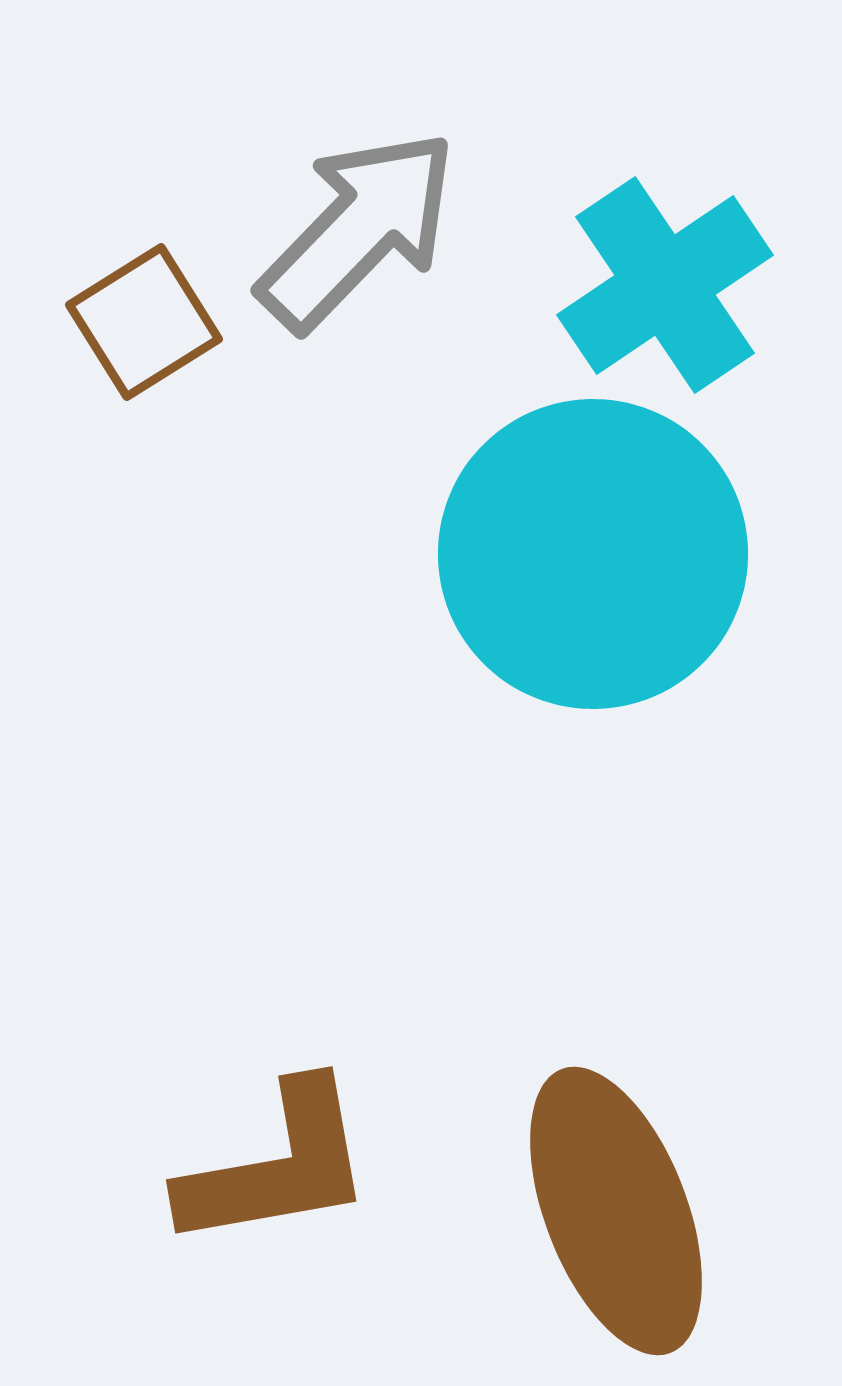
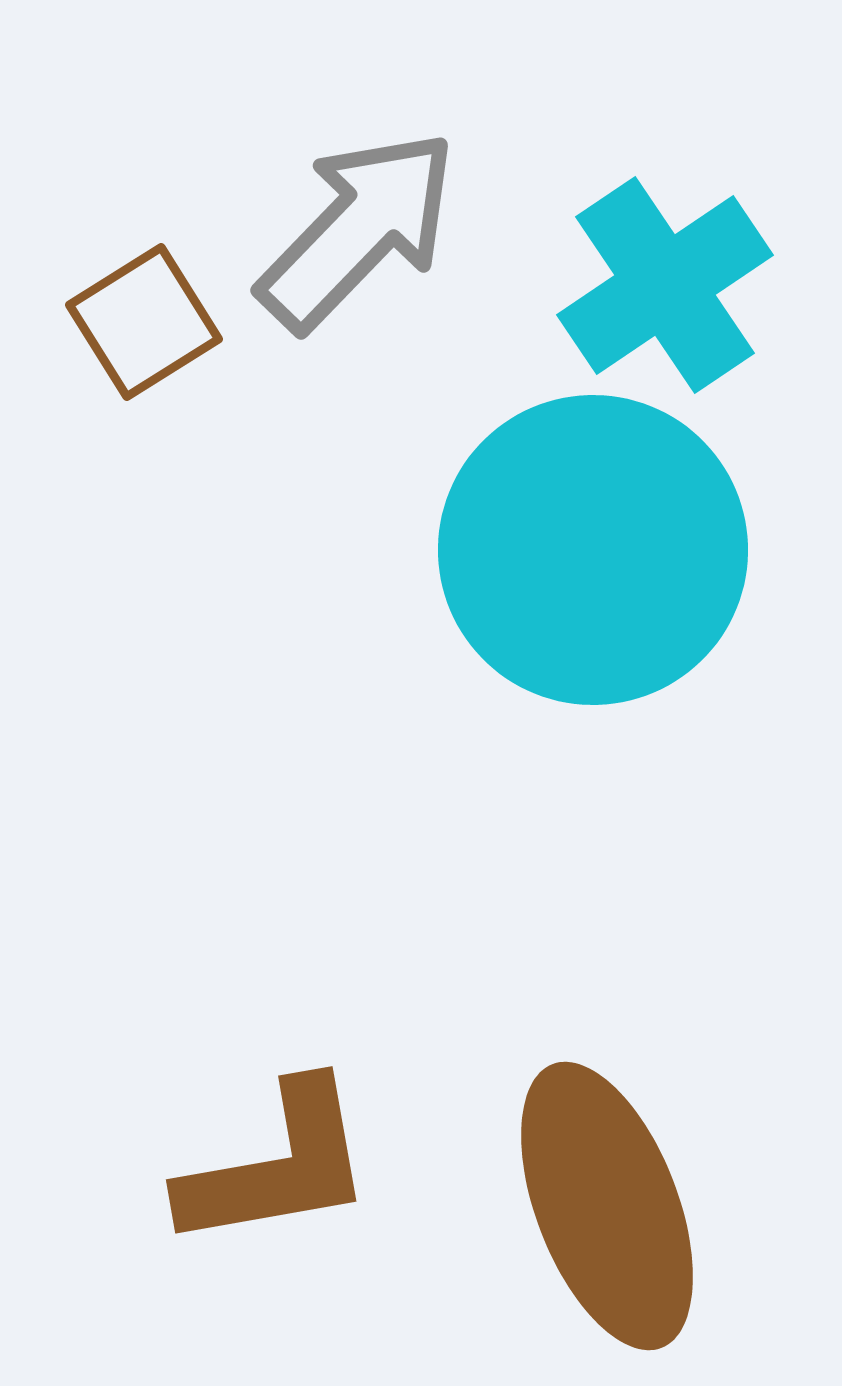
cyan circle: moved 4 px up
brown ellipse: moved 9 px left, 5 px up
